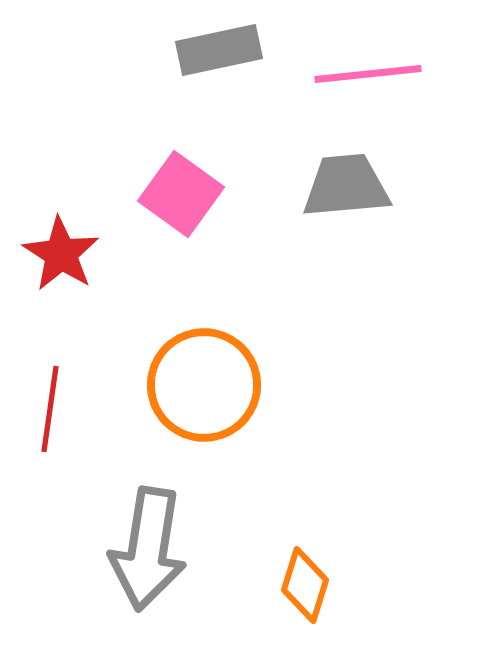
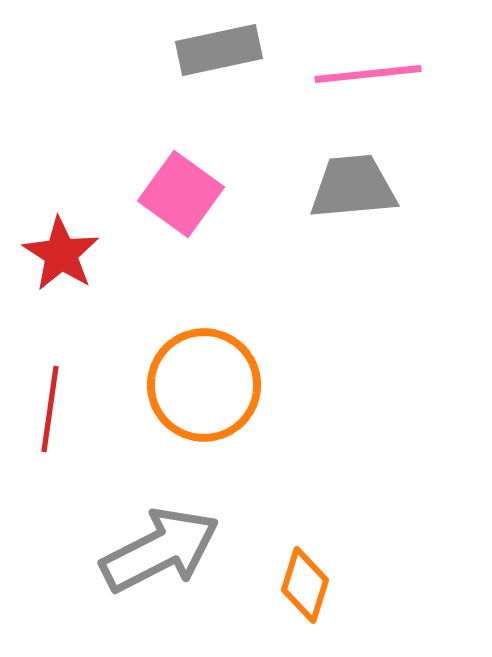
gray trapezoid: moved 7 px right, 1 px down
gray arrow: moved 12 px right, 1 px down; rotated 126 degrees counterclockwise
